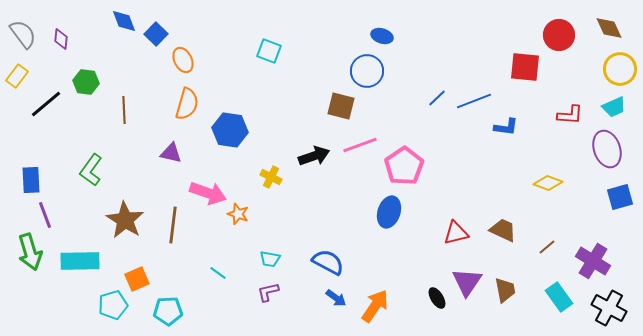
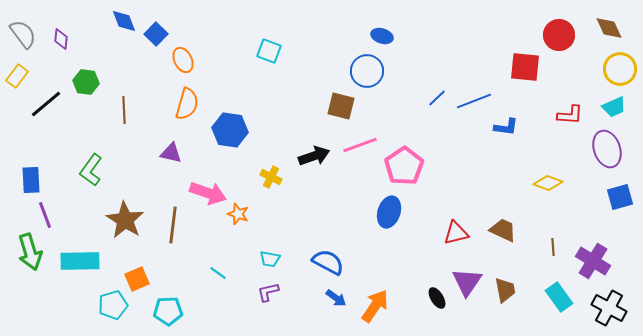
brown line at (547, 247): moved 6 px right; rotated 54 degrees counterclockwise
